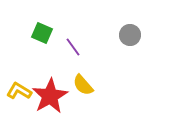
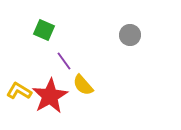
green square: moved 2 px right, 3 px up
purple line: moved 9 px left, 14 px down
